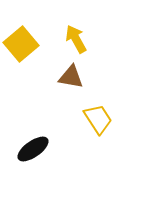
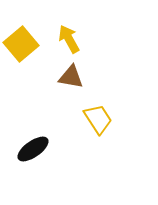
yellow arrow: moved 7 px left
